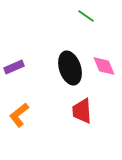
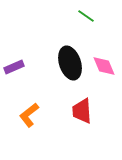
black ellipse: moved 5 px up
orange L-shape: moved 10 px right
